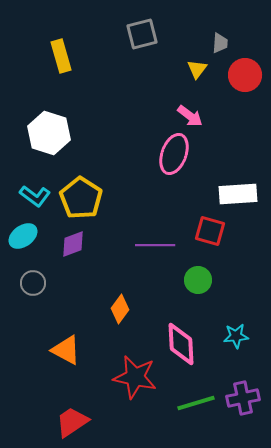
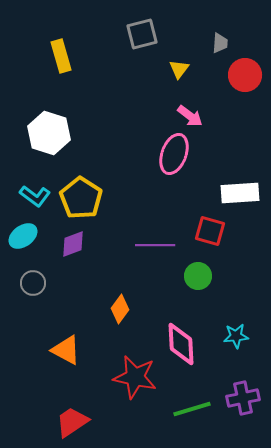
yellow triangle: moved 18 px left
white rectangle: moved 2 px right, 1 px up
green circle: moved 4 px up
green line: moved 4 px left, 6 px down
